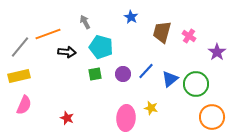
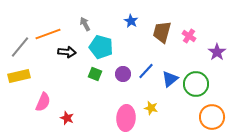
blue star: moved 4 px down
gray arrow: moved 2 px down
green square: rotated 32 degrees clockwise
pink semicircle: moved 19 px right, 3 px up
